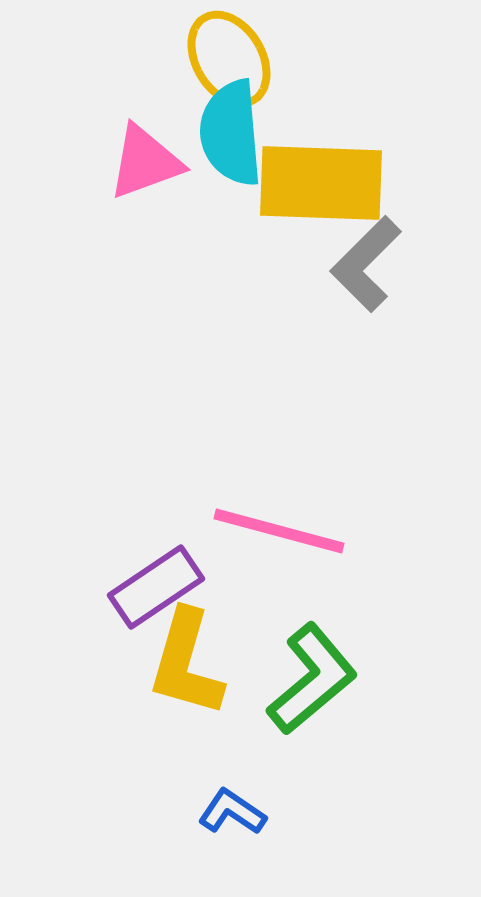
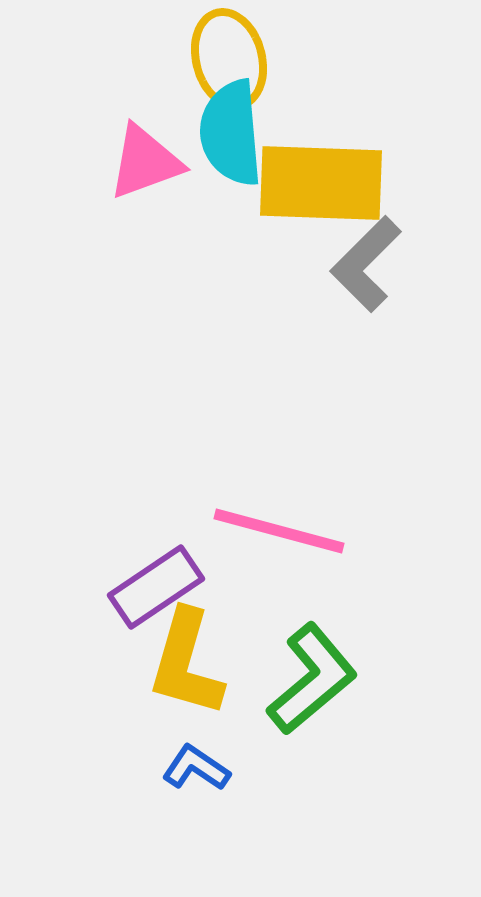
yellow ellipse: rotated 16 degrees clockwise
blue L-shape: moved 36 px left, 44 px up
